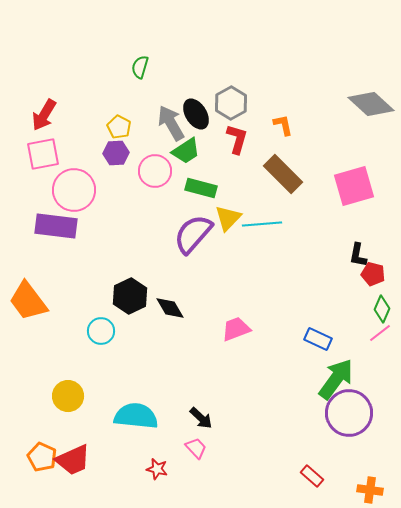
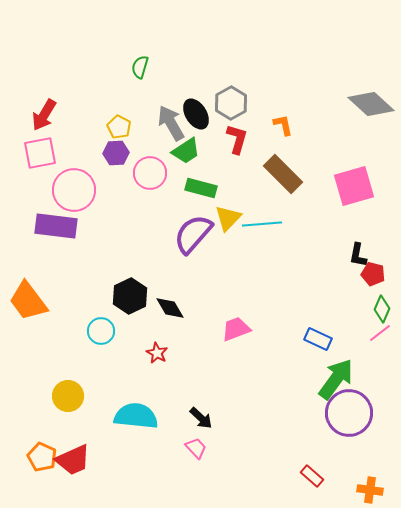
pink square at (43, 154): moved 3 px left, 1 px up
pink circle at (155, 171): moved 5 px left, 2 px down
red star at (157, 469): moved 116 px up; rotated 15 degrees clockwise
